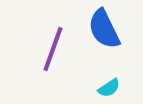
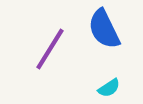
purple line: moved 3 px left; rotated 12 degrees clockwise
